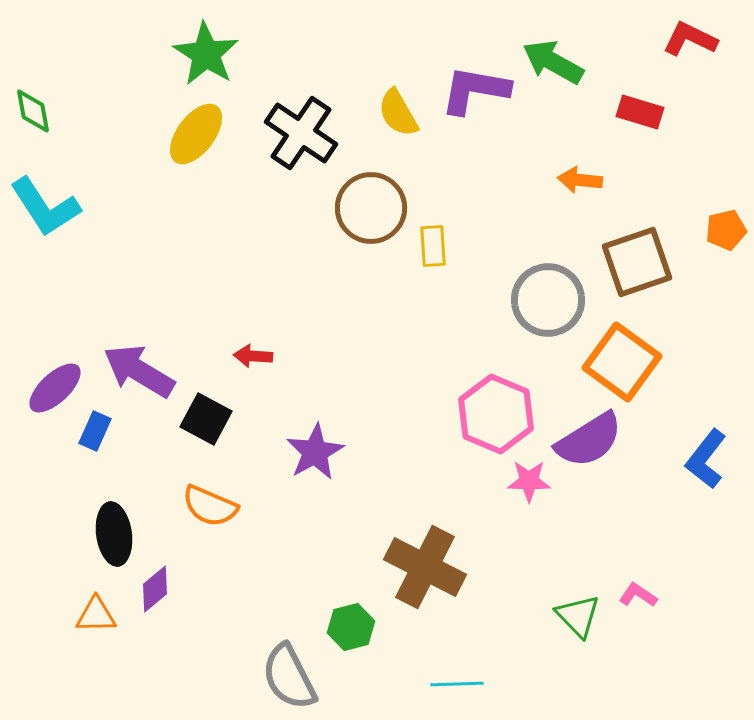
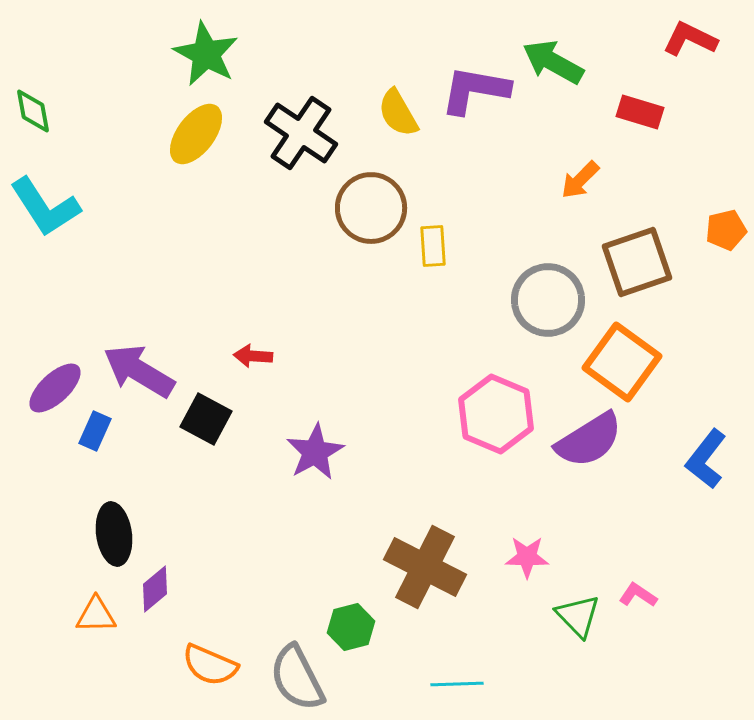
green star: rotated 4 degrees counterclockwise
orange arrow: rotated 51 degrees counterclockwise
pink star: moved 2 px left, 76 px down
orange semicircle: moved 159 px down
gray semicircle: moved 8 px right, 1 px down
